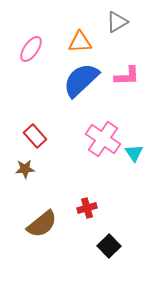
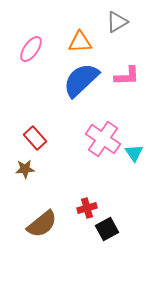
red rectangle: moved 2 px down
black square: moved 2 px left, 17 px up; rotated 15 degrees clockwise
